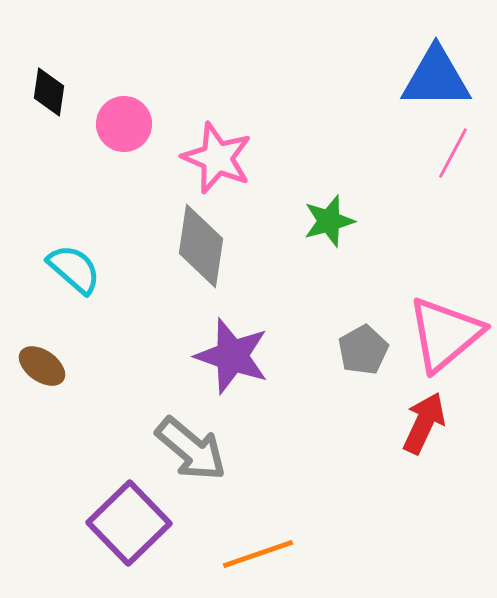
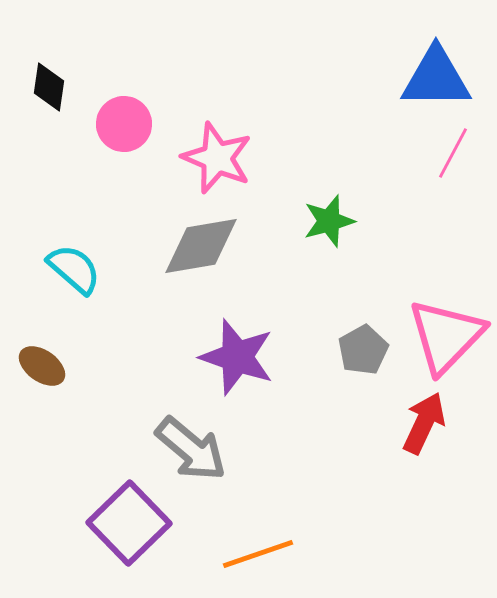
black diamond: moved 5 px up
gray diamond: rotated 72 degrees clockwise
pink triangle: moved 1 px right, 2 px down; rotated 6 degrees counterclockwise
purple star: moved 5 px right, 1 px down
